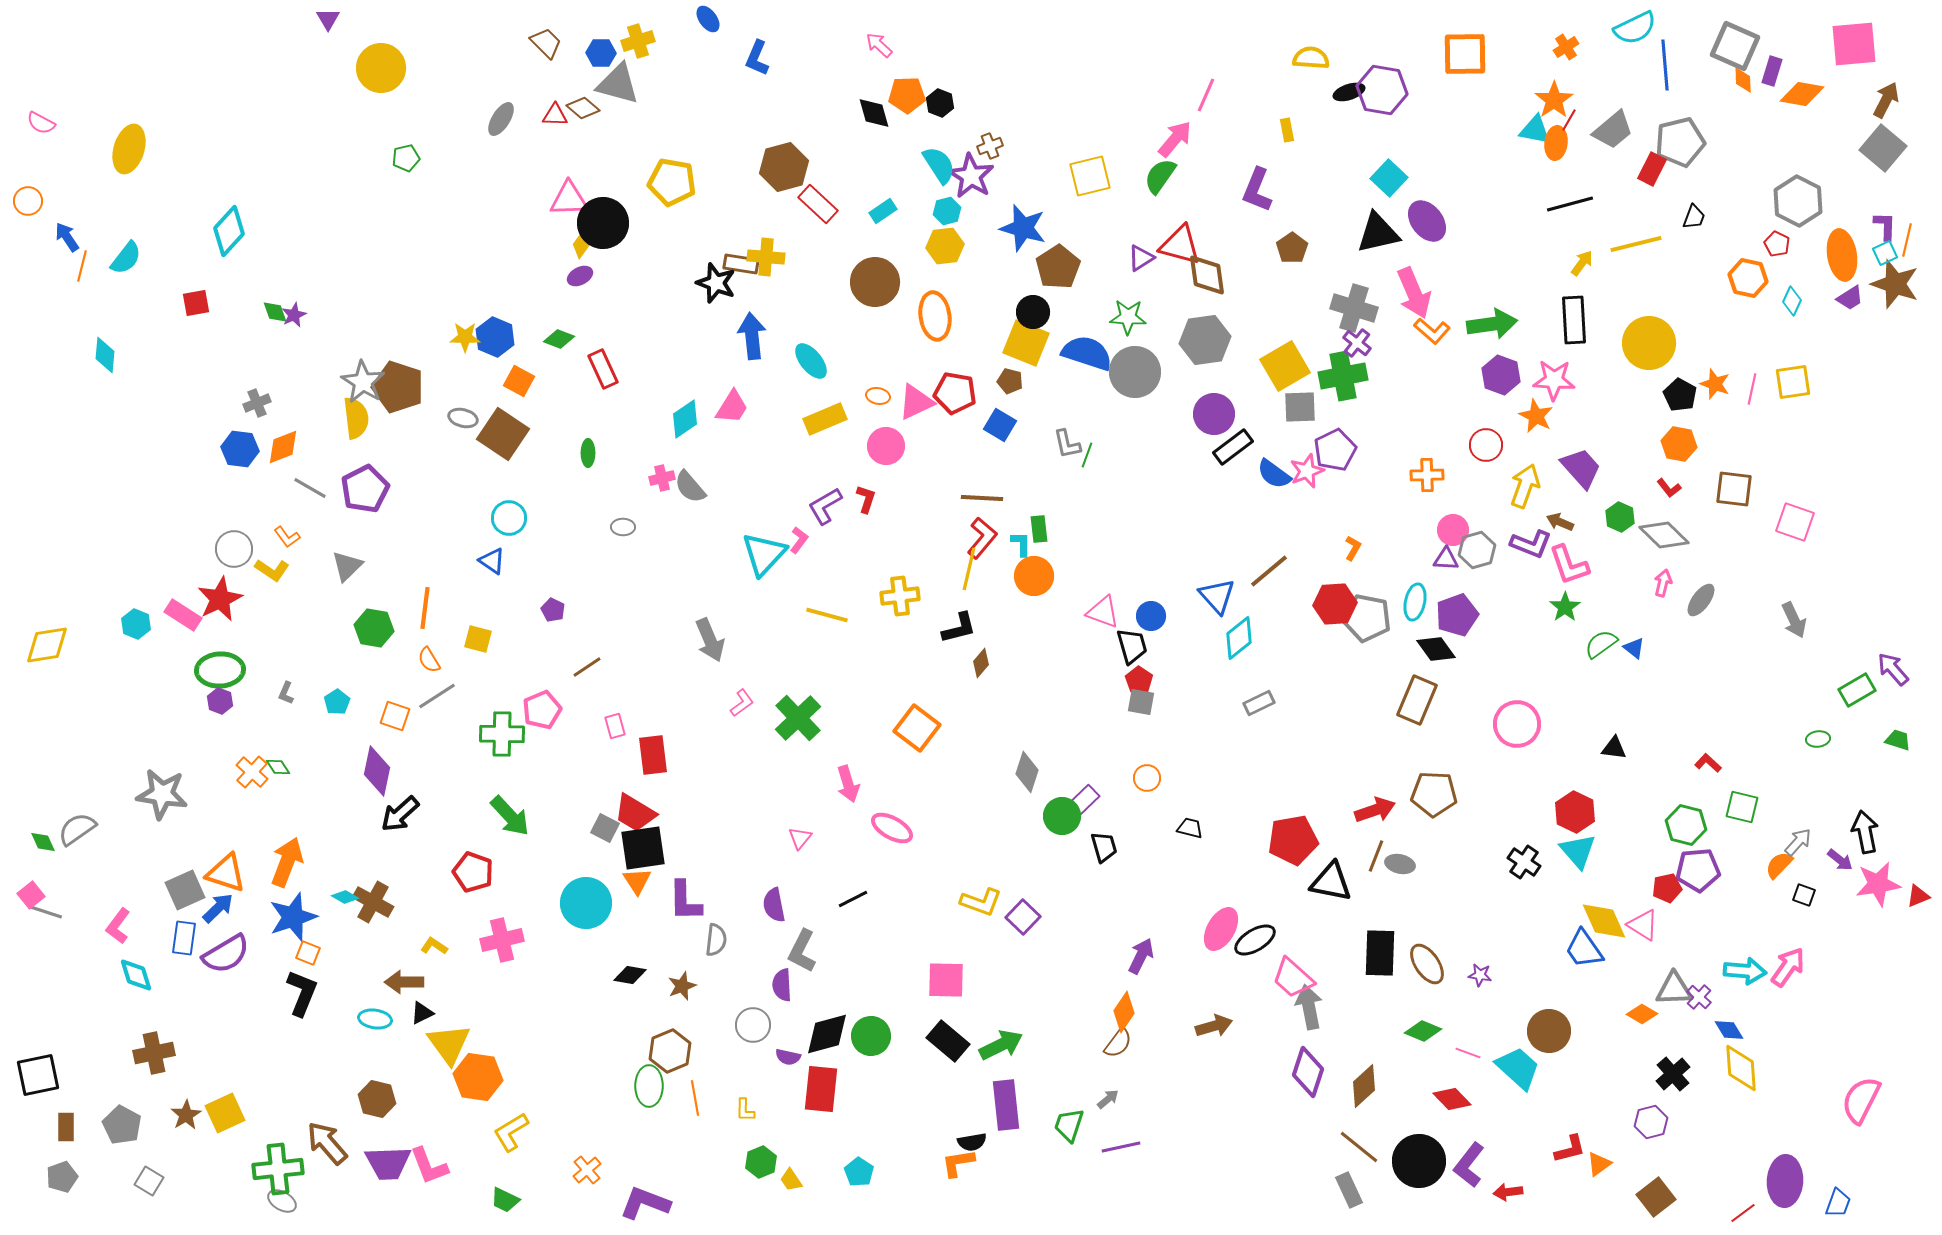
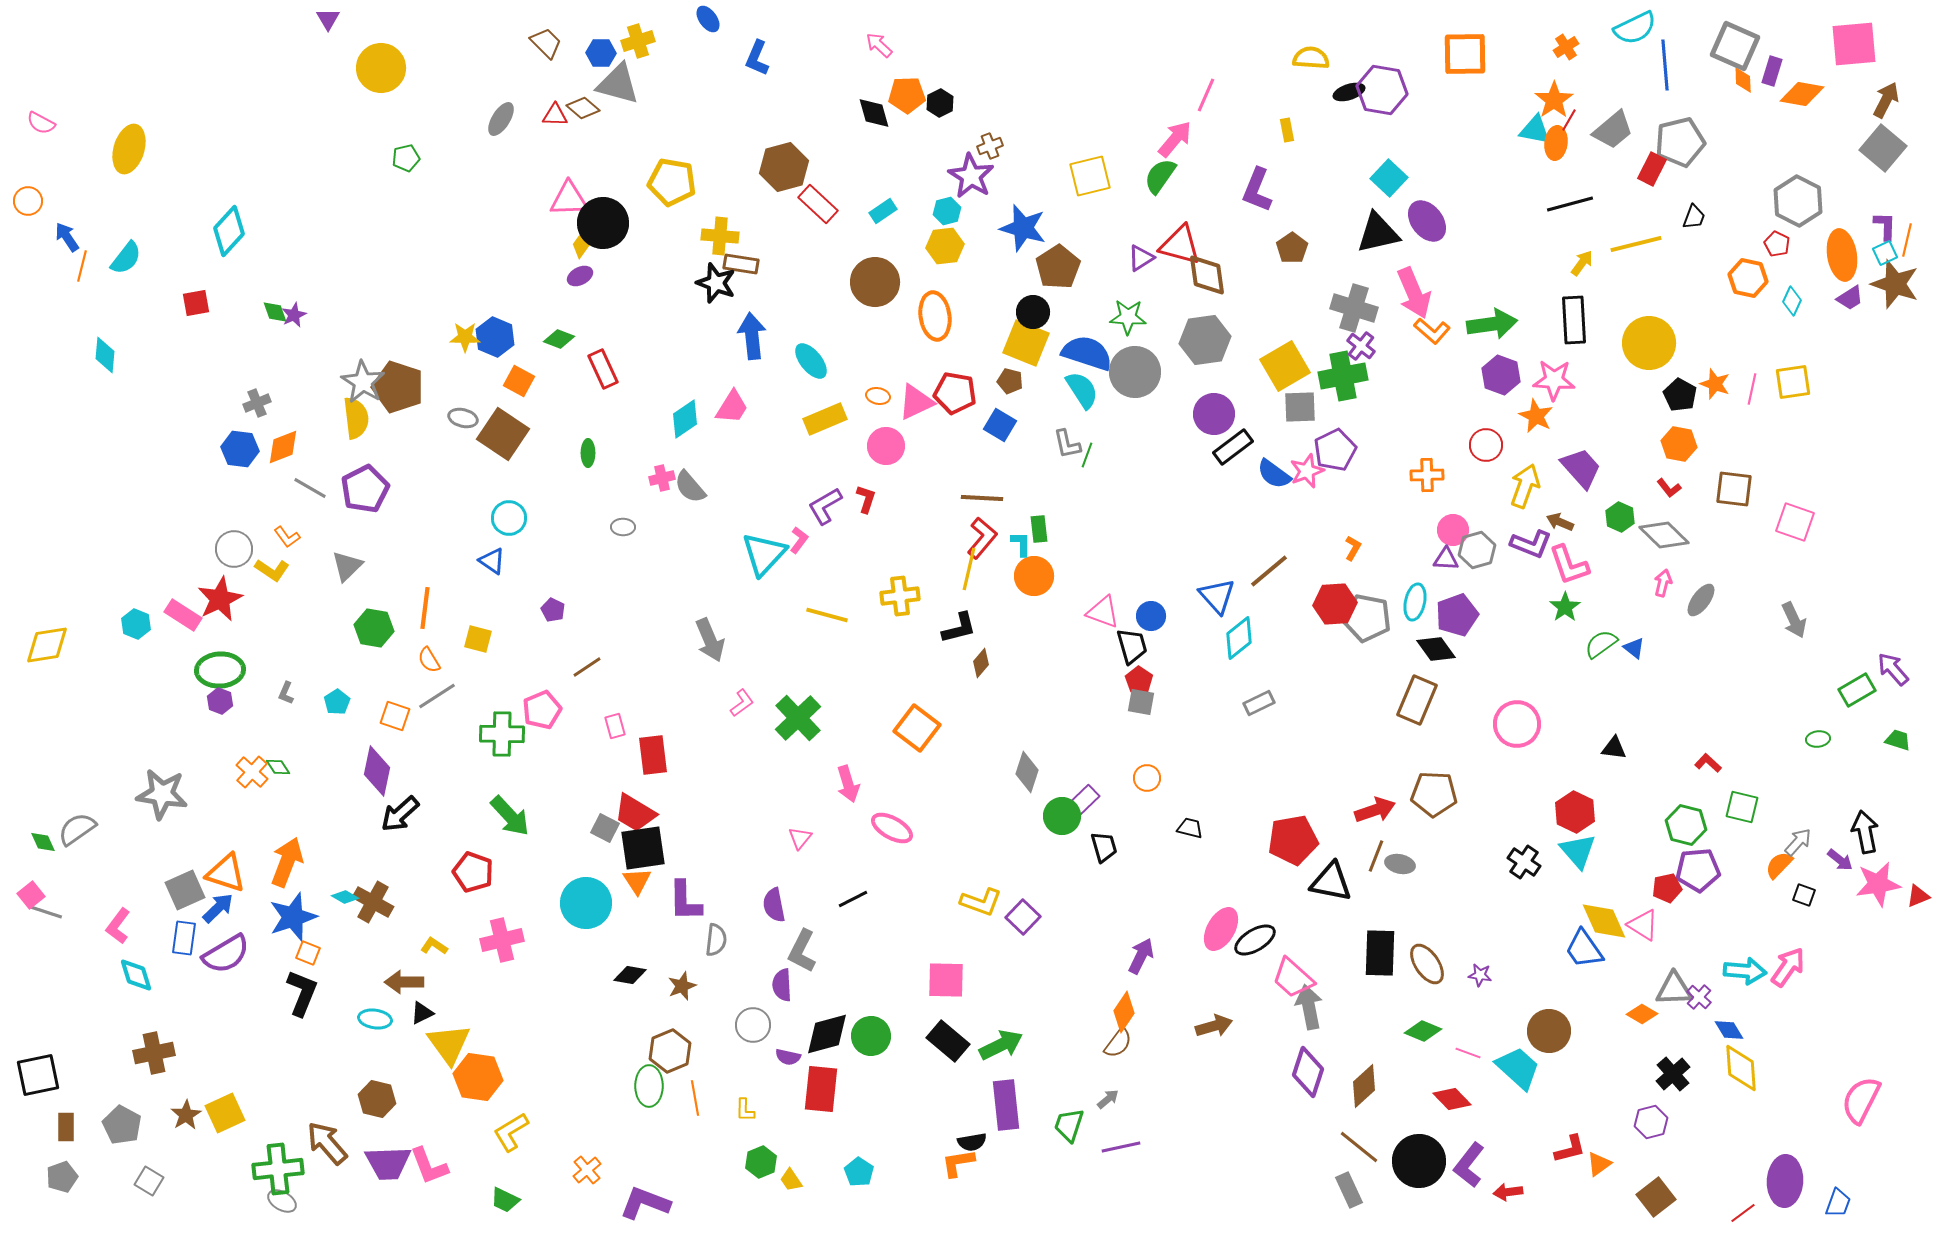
black hexagon at (940, 103): rotated 12 degrees clockwise
cyan semicircle at (939, 165): moved 143 px right, 225 px down
yellow cross at (766, 257): moved 46 px left, 21 px up
purple cross at (1357, 343): moved 4 px right, 3 px down
